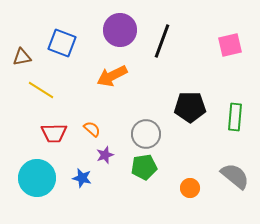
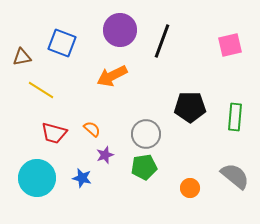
red trapezoid: rotated 16 degrees clockwise
